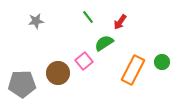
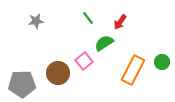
green line: moved 1 px down
